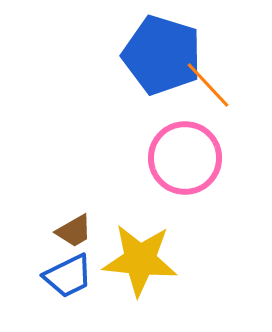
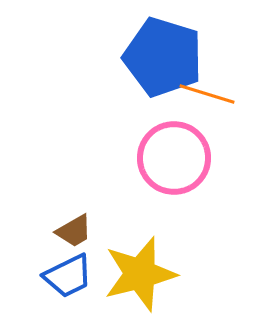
blue pentagon: moved 1 px right, 2 px down
orange line: moved 1 px left, 9 px down; rotated 30 degrees counterclockwise
pink circle: moved 11 px left
yellow star: moved 14 px down; rotated 20 degrees counterclockwise
